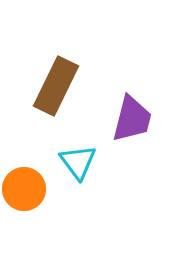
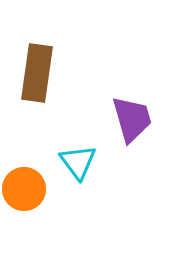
brown rectangle: moved 19 px left, 13 px up; rotated 18 degrees counterclockwise
purple trapezoid: rotated 30 degrees counterclockwise
